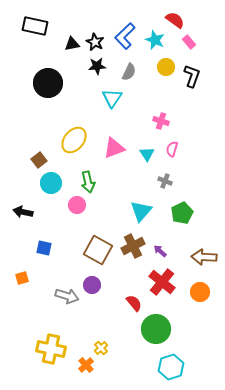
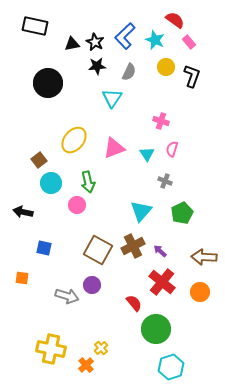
orange square at (22, 278): rotated 24 degrees clockwise
